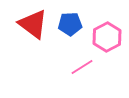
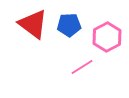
blue pentagon: moved 1 px left, 1 px down
